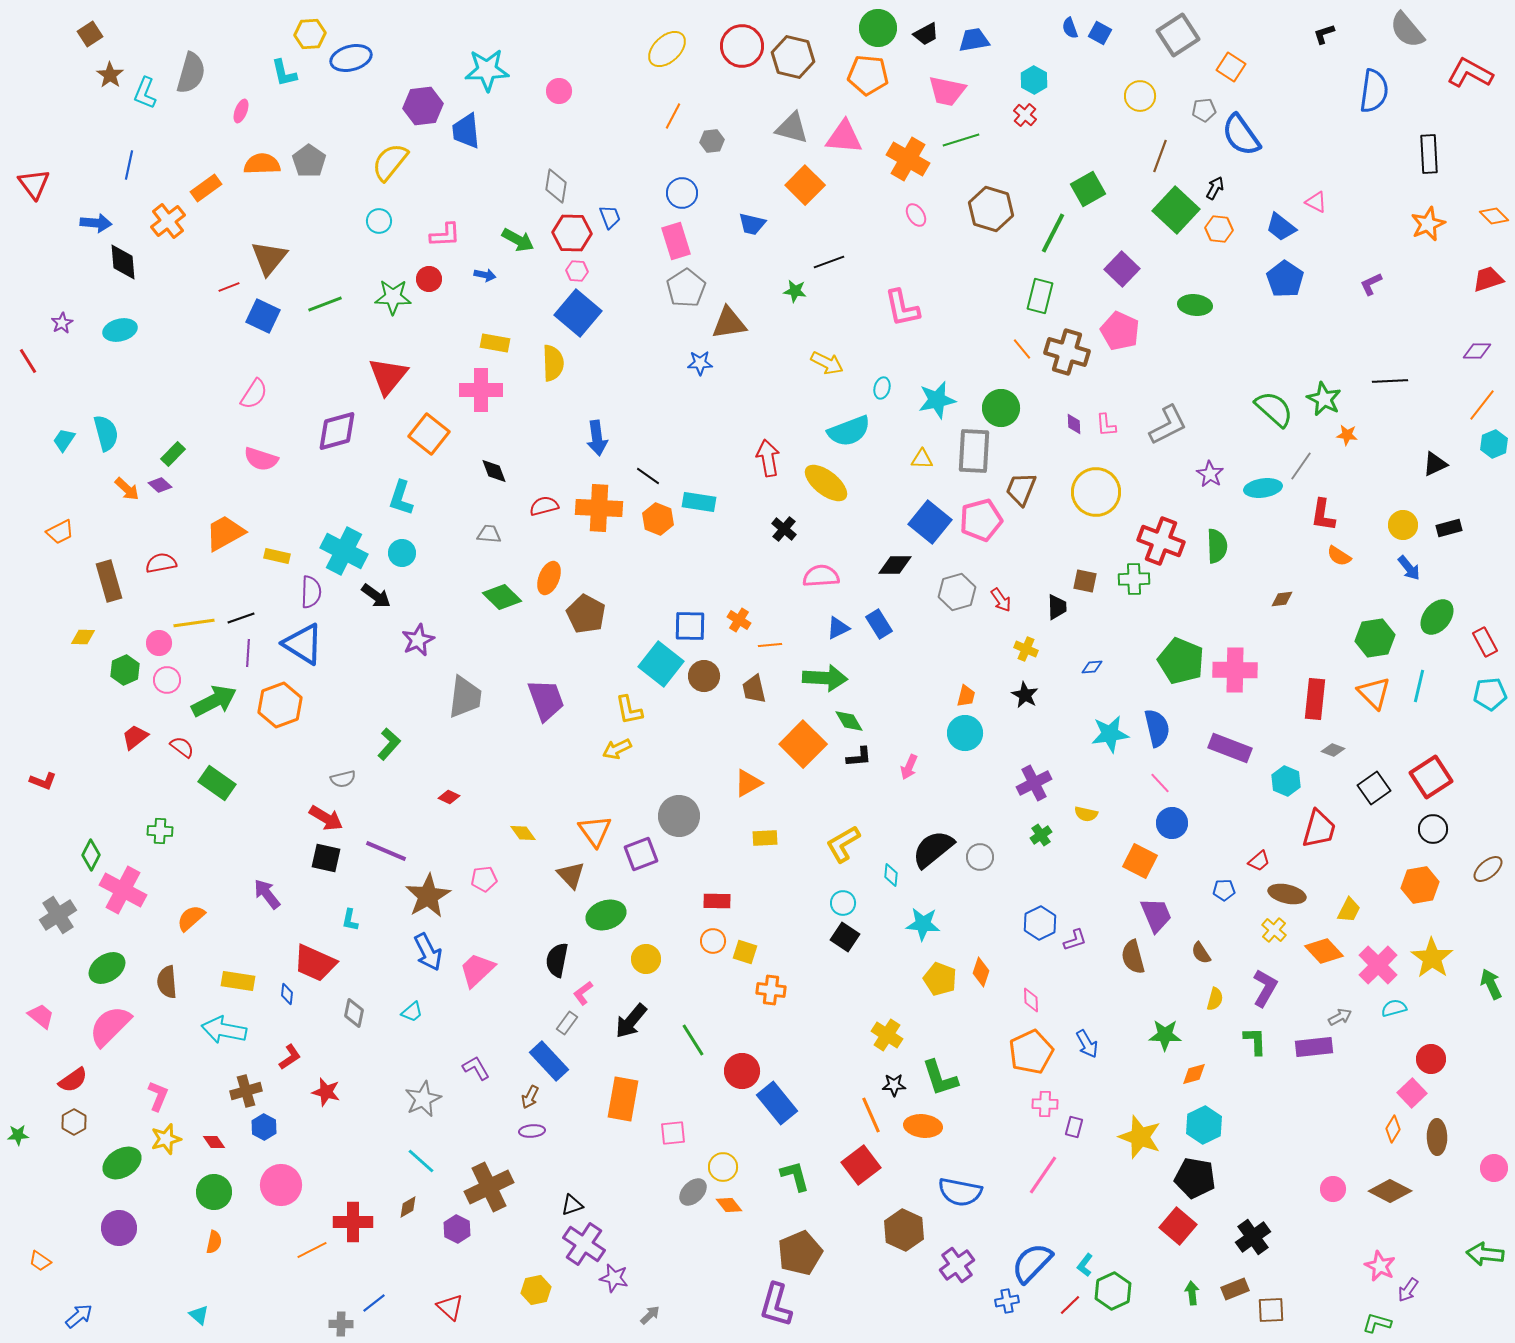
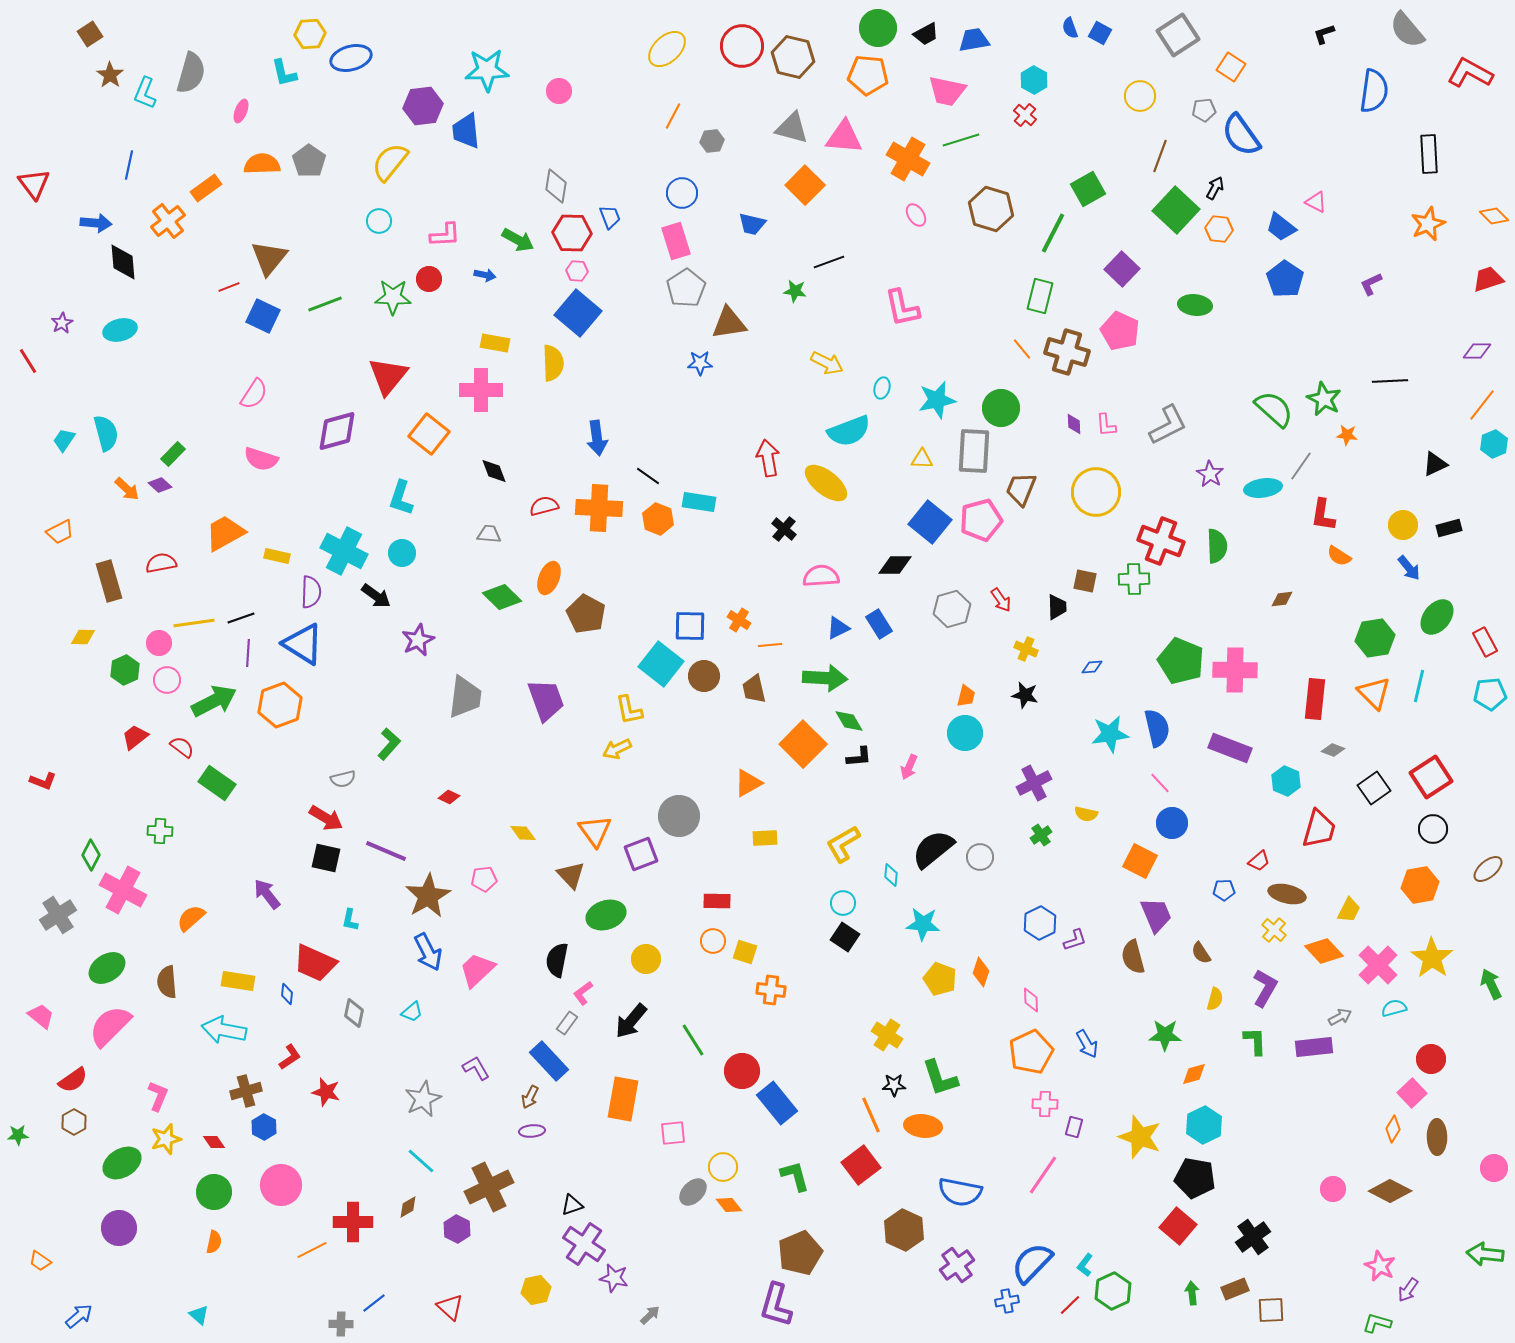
gray hexagon at (957, 592): moved 5 px left, 17 px down
black star at (1025, 695): rotated 16 degrees counterclockwise
